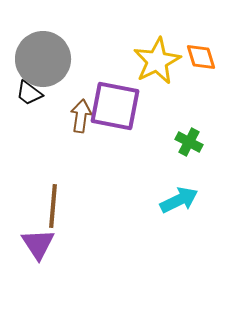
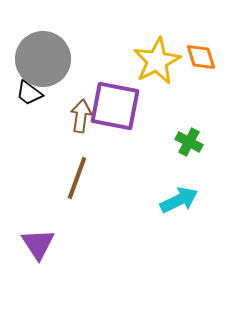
brown line: moved 24 px right, 28 px up; rotated 15 degrees clockwise
